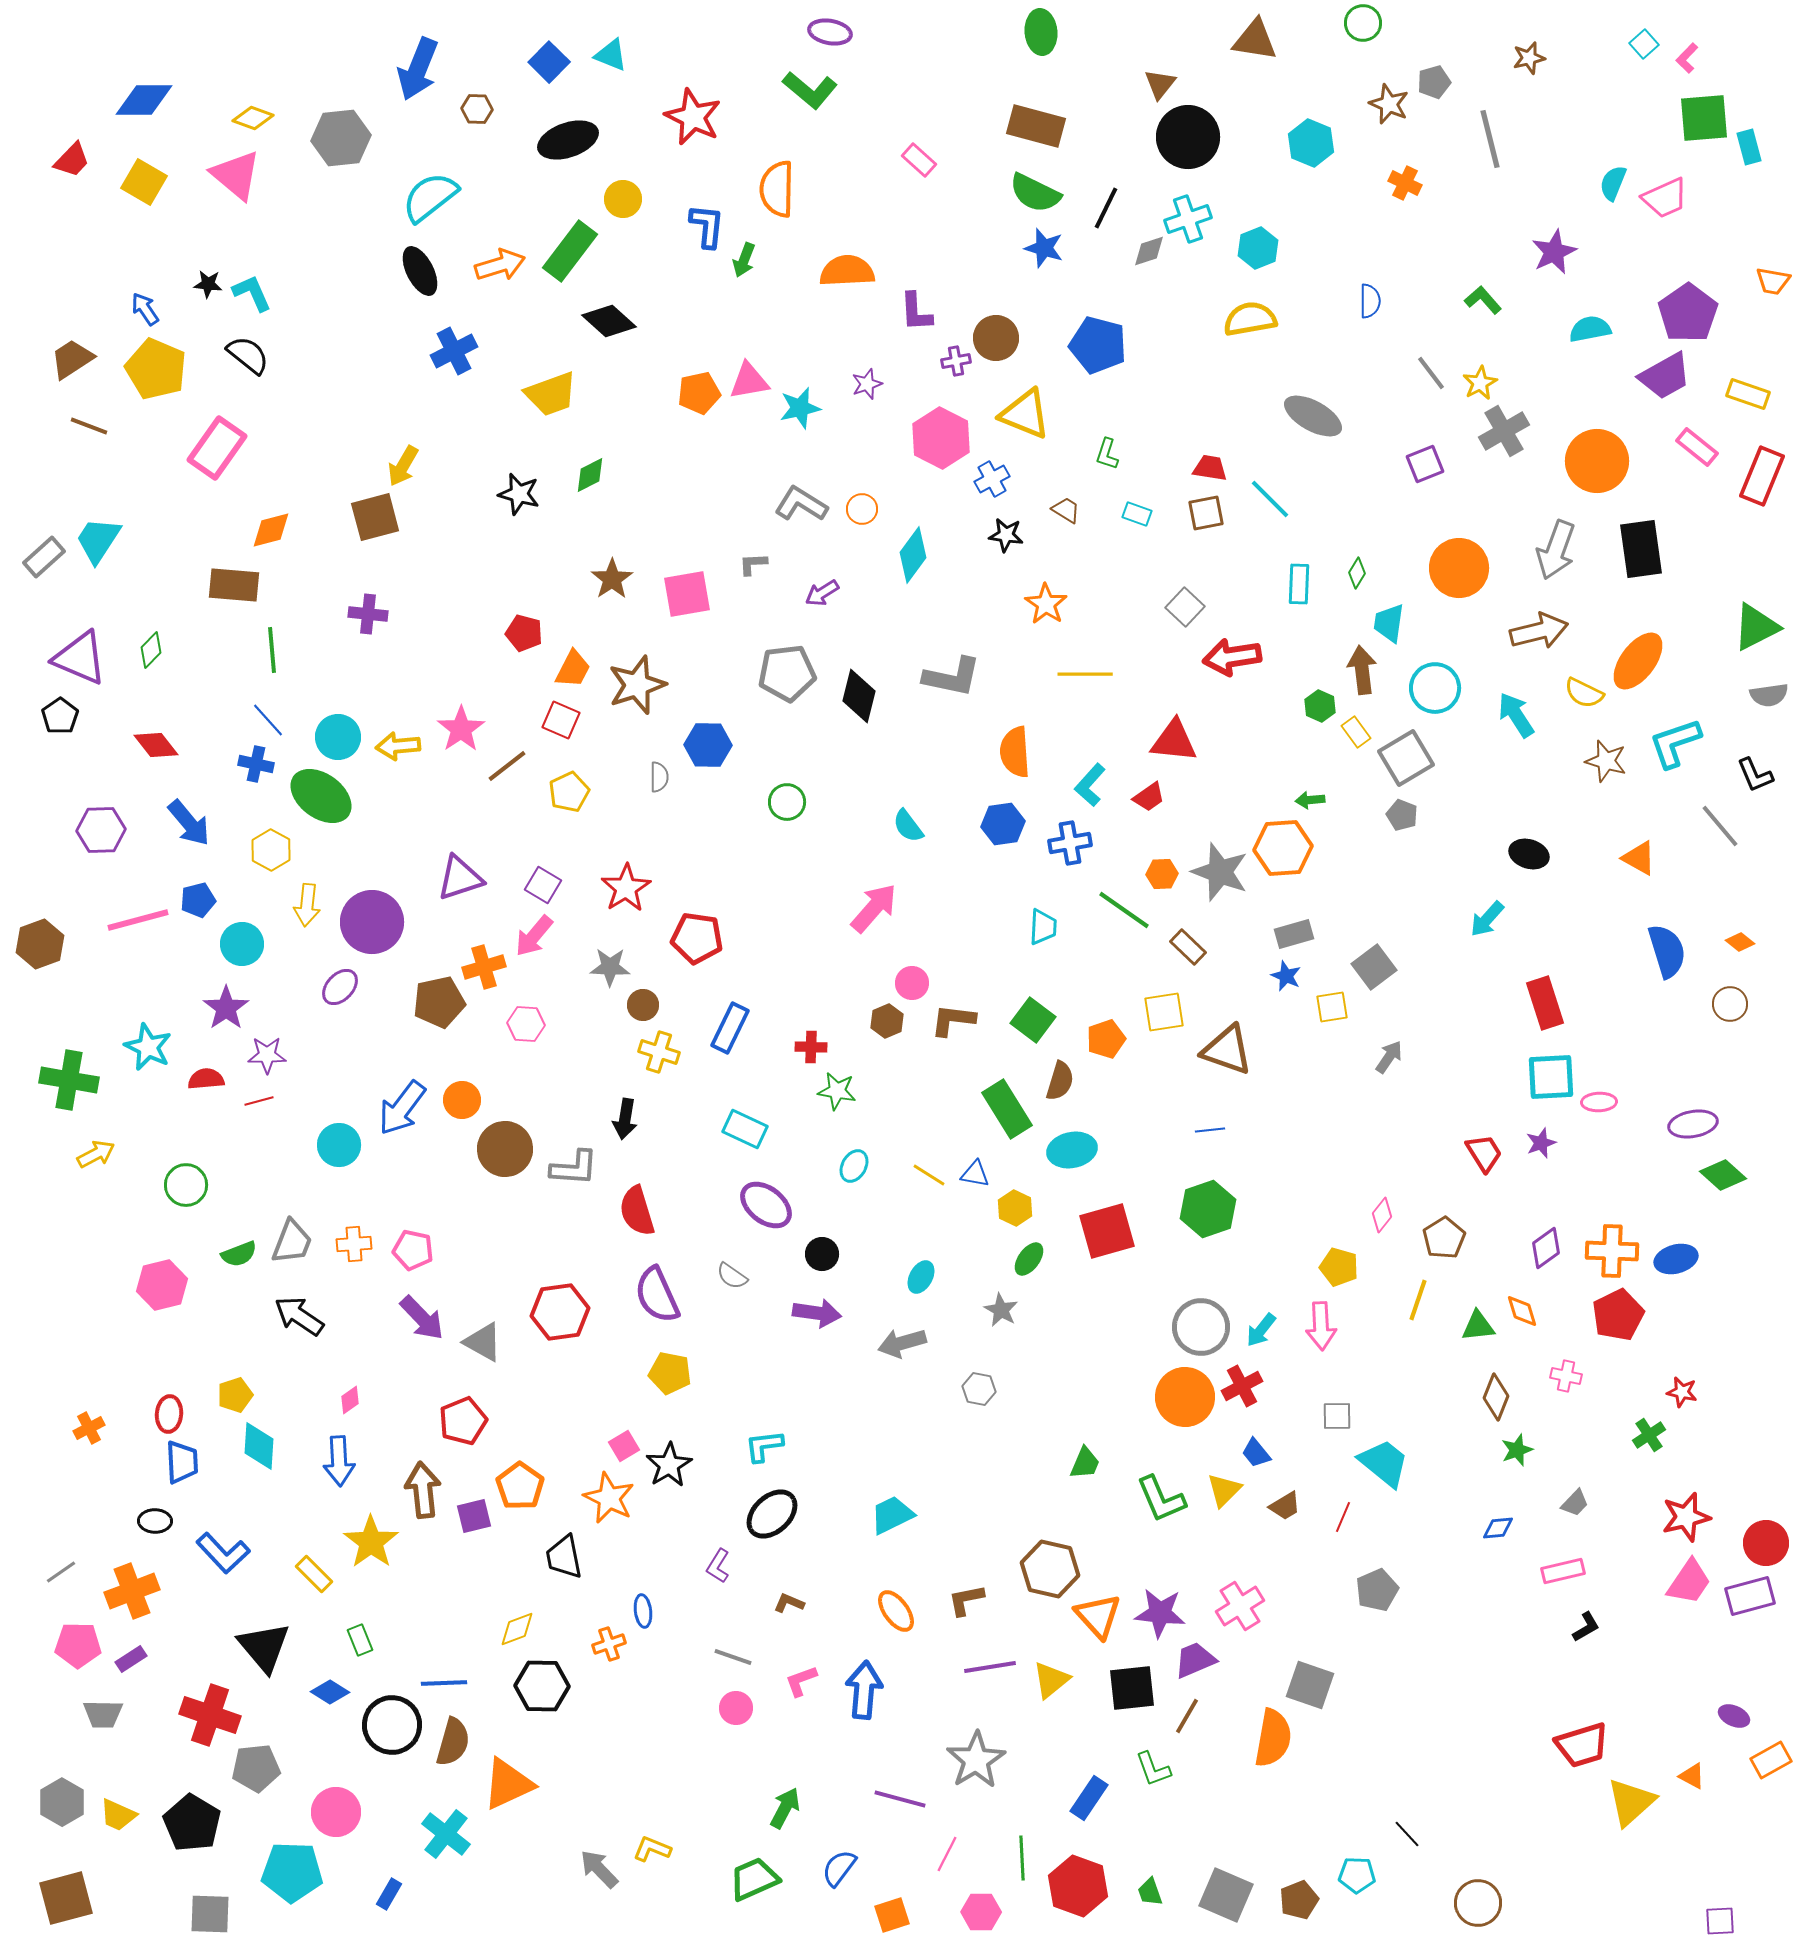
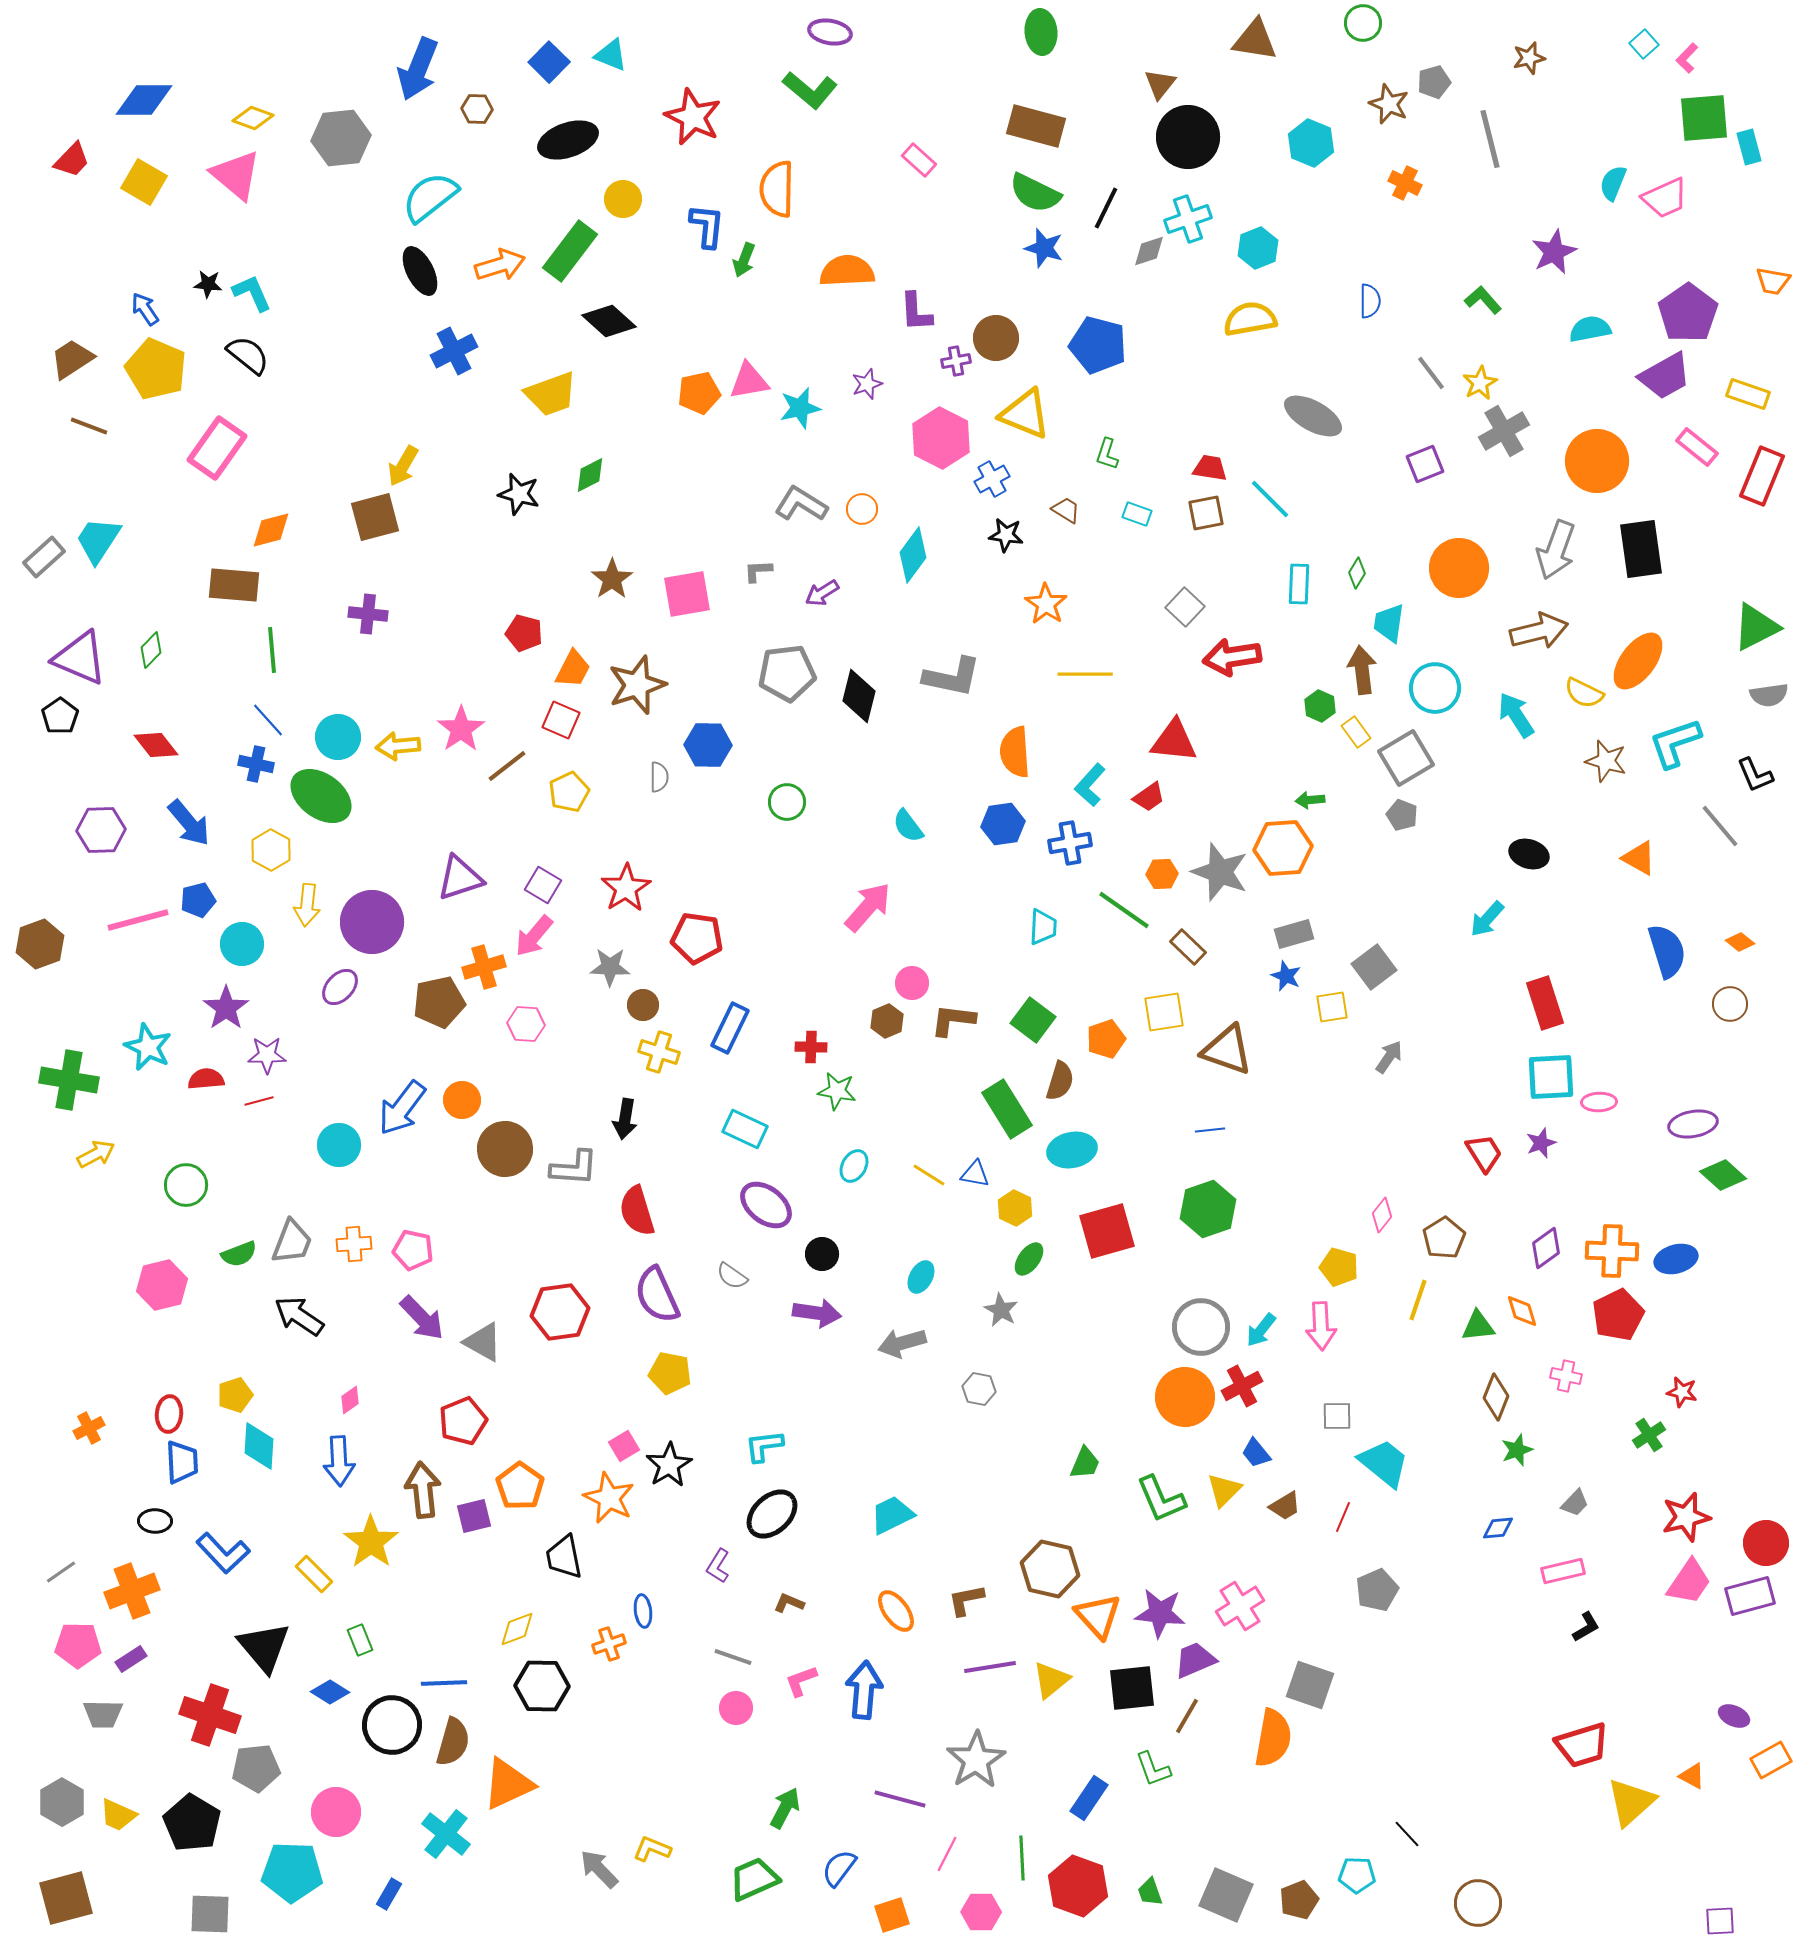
gray L-shape at (753, 564): moved 5 px right, 7 px down
pink arrow at (874, 908): moved 6 px left, 1 px up
